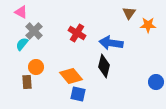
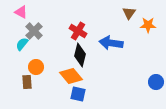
red cross: moved 1 px right, 2 px up
black diamond: moved 24 px left, 11 px up
